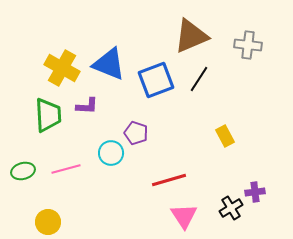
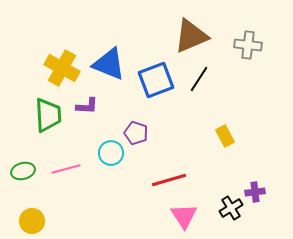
yellow circle: moved 16 px left, 1 px up
